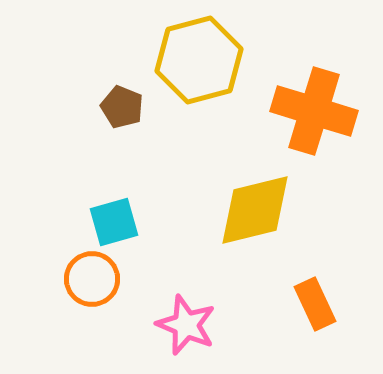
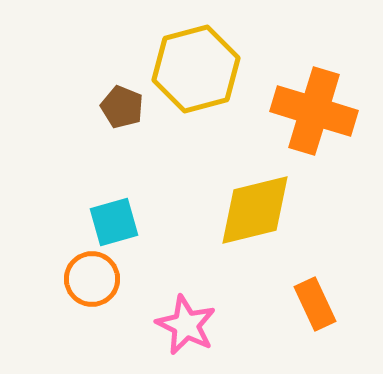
yellow hexagon: moved 3 px left, 9 px down
pink star: rotated 4 degrees clockwise
